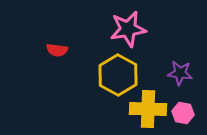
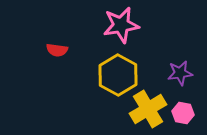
pink star: moved 7 px left, 4 px up
purple star: rotated 15 degrees counterclockwise
yellow cross: rotated 33 degrees counterclockwise
